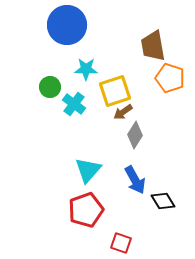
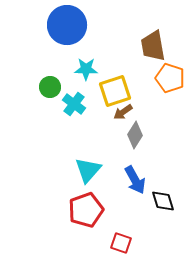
black diamond: rotated 15 degrees clockwise
